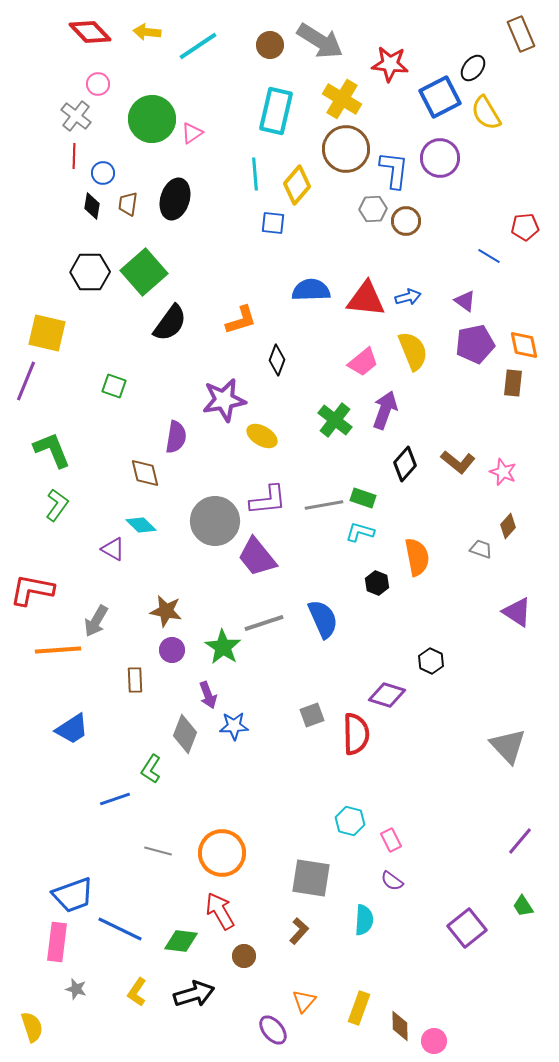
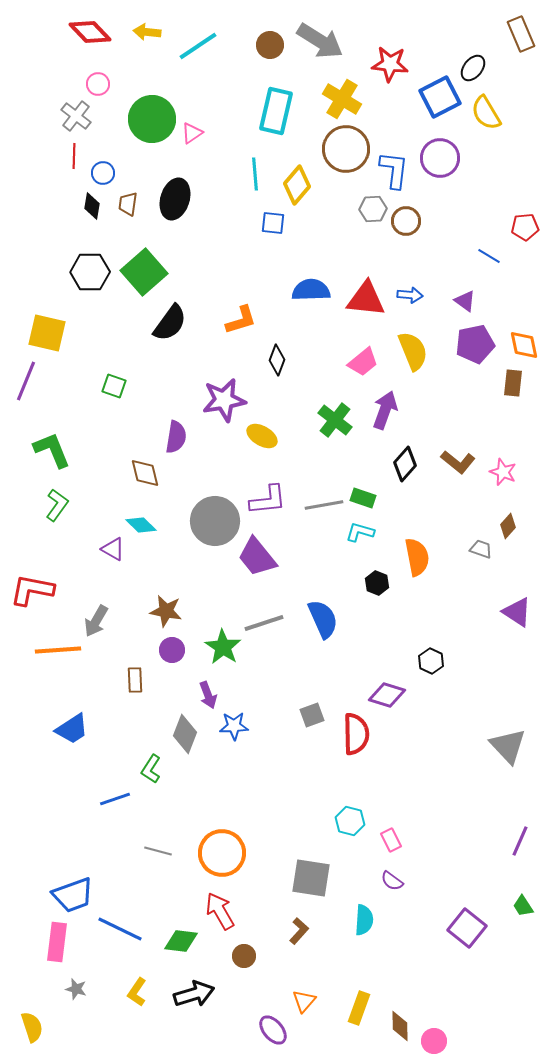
blue arrow at (408, 297): moved 2 px right, 2 px up; rotated 20 degrees clockwise
purple line at (520, 841): rotated 16 degrees counterclockwise
purple square at (467, 928): rotated 12 degrees counterclockwise
